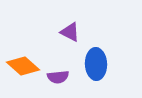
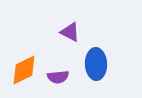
orange diamond: moved 1 px right, 4 px down; rotated 68 degrees counterclockwise
